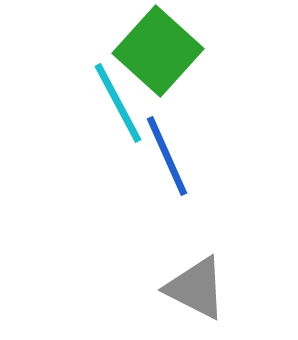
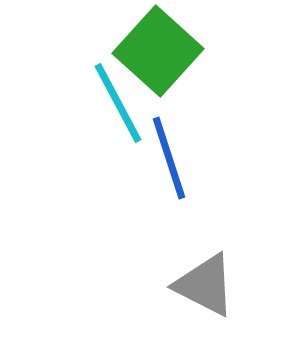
blue line: moved 2 px right, 2 px down; rotated 6 degrees clockwise
gray triangle: moved 9 px right, 3 px up
